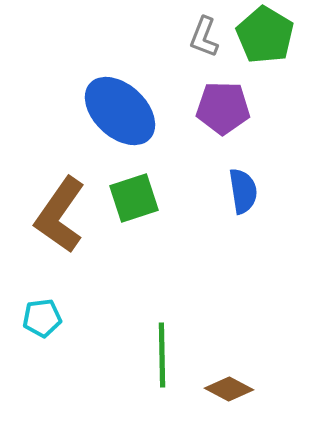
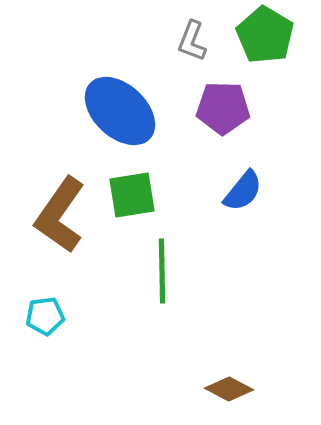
gray L-shape: moved 12 px left, 4 px down
blue semicircle: rotated 48 degrees clockwise
green square: moved 2 px left, 3 px up; rotated 9 degrees clockwise
cyan pentagon: moved 3 px right, 2 px up
green line: moved 84 px up
